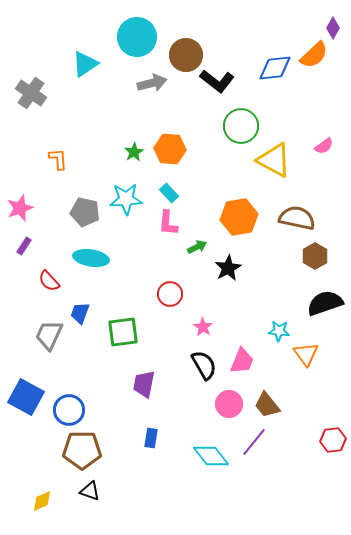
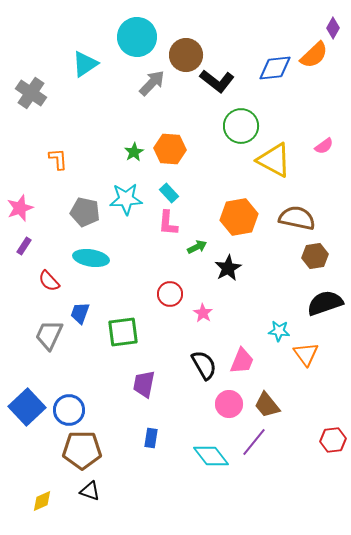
gray arrow at (152, 83): rotated 32 degrees counterclockwise
brown hexagon at (315, 256): rotated 20 degrees clockwise
pink star at (203, 327): moved 14 px up
blue square at (26, 397): moved 1 px right, 10 px down; rotated 18 degrees clockwise
